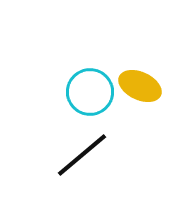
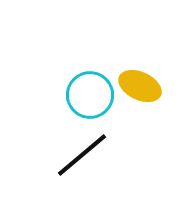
cyan circle: moved 3 px down
